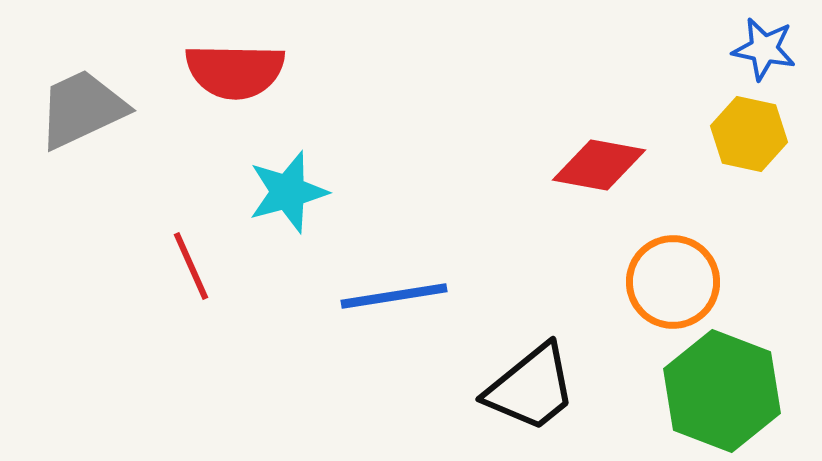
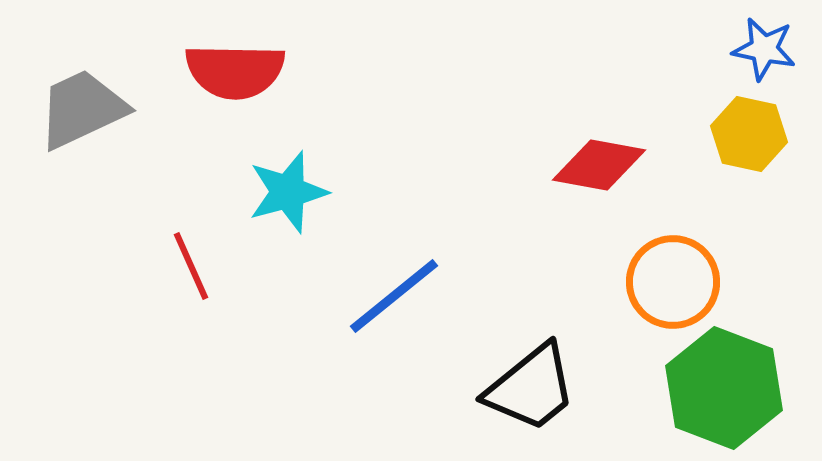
blue line: rotated 30 degrees counterclockwise
green hexagon: moved 2 px right, 3 px up
